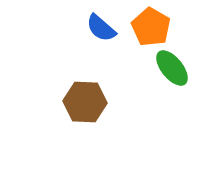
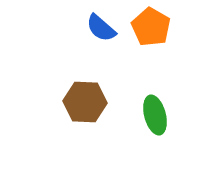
green ellipse: moved 17 px left, 47 px down; rotated 24 degrees clockwise
